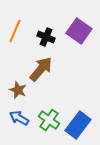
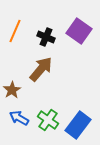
brown star: moved 6 px left; rotated 18 degrees clockwise
green cross: moved 1 px left
